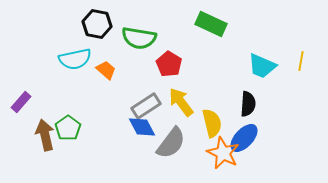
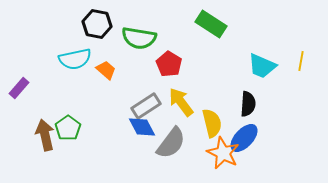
green rectangle: rotated 8 degrees clockwise
purple rectangle: moved 2 px left, 14 px up
